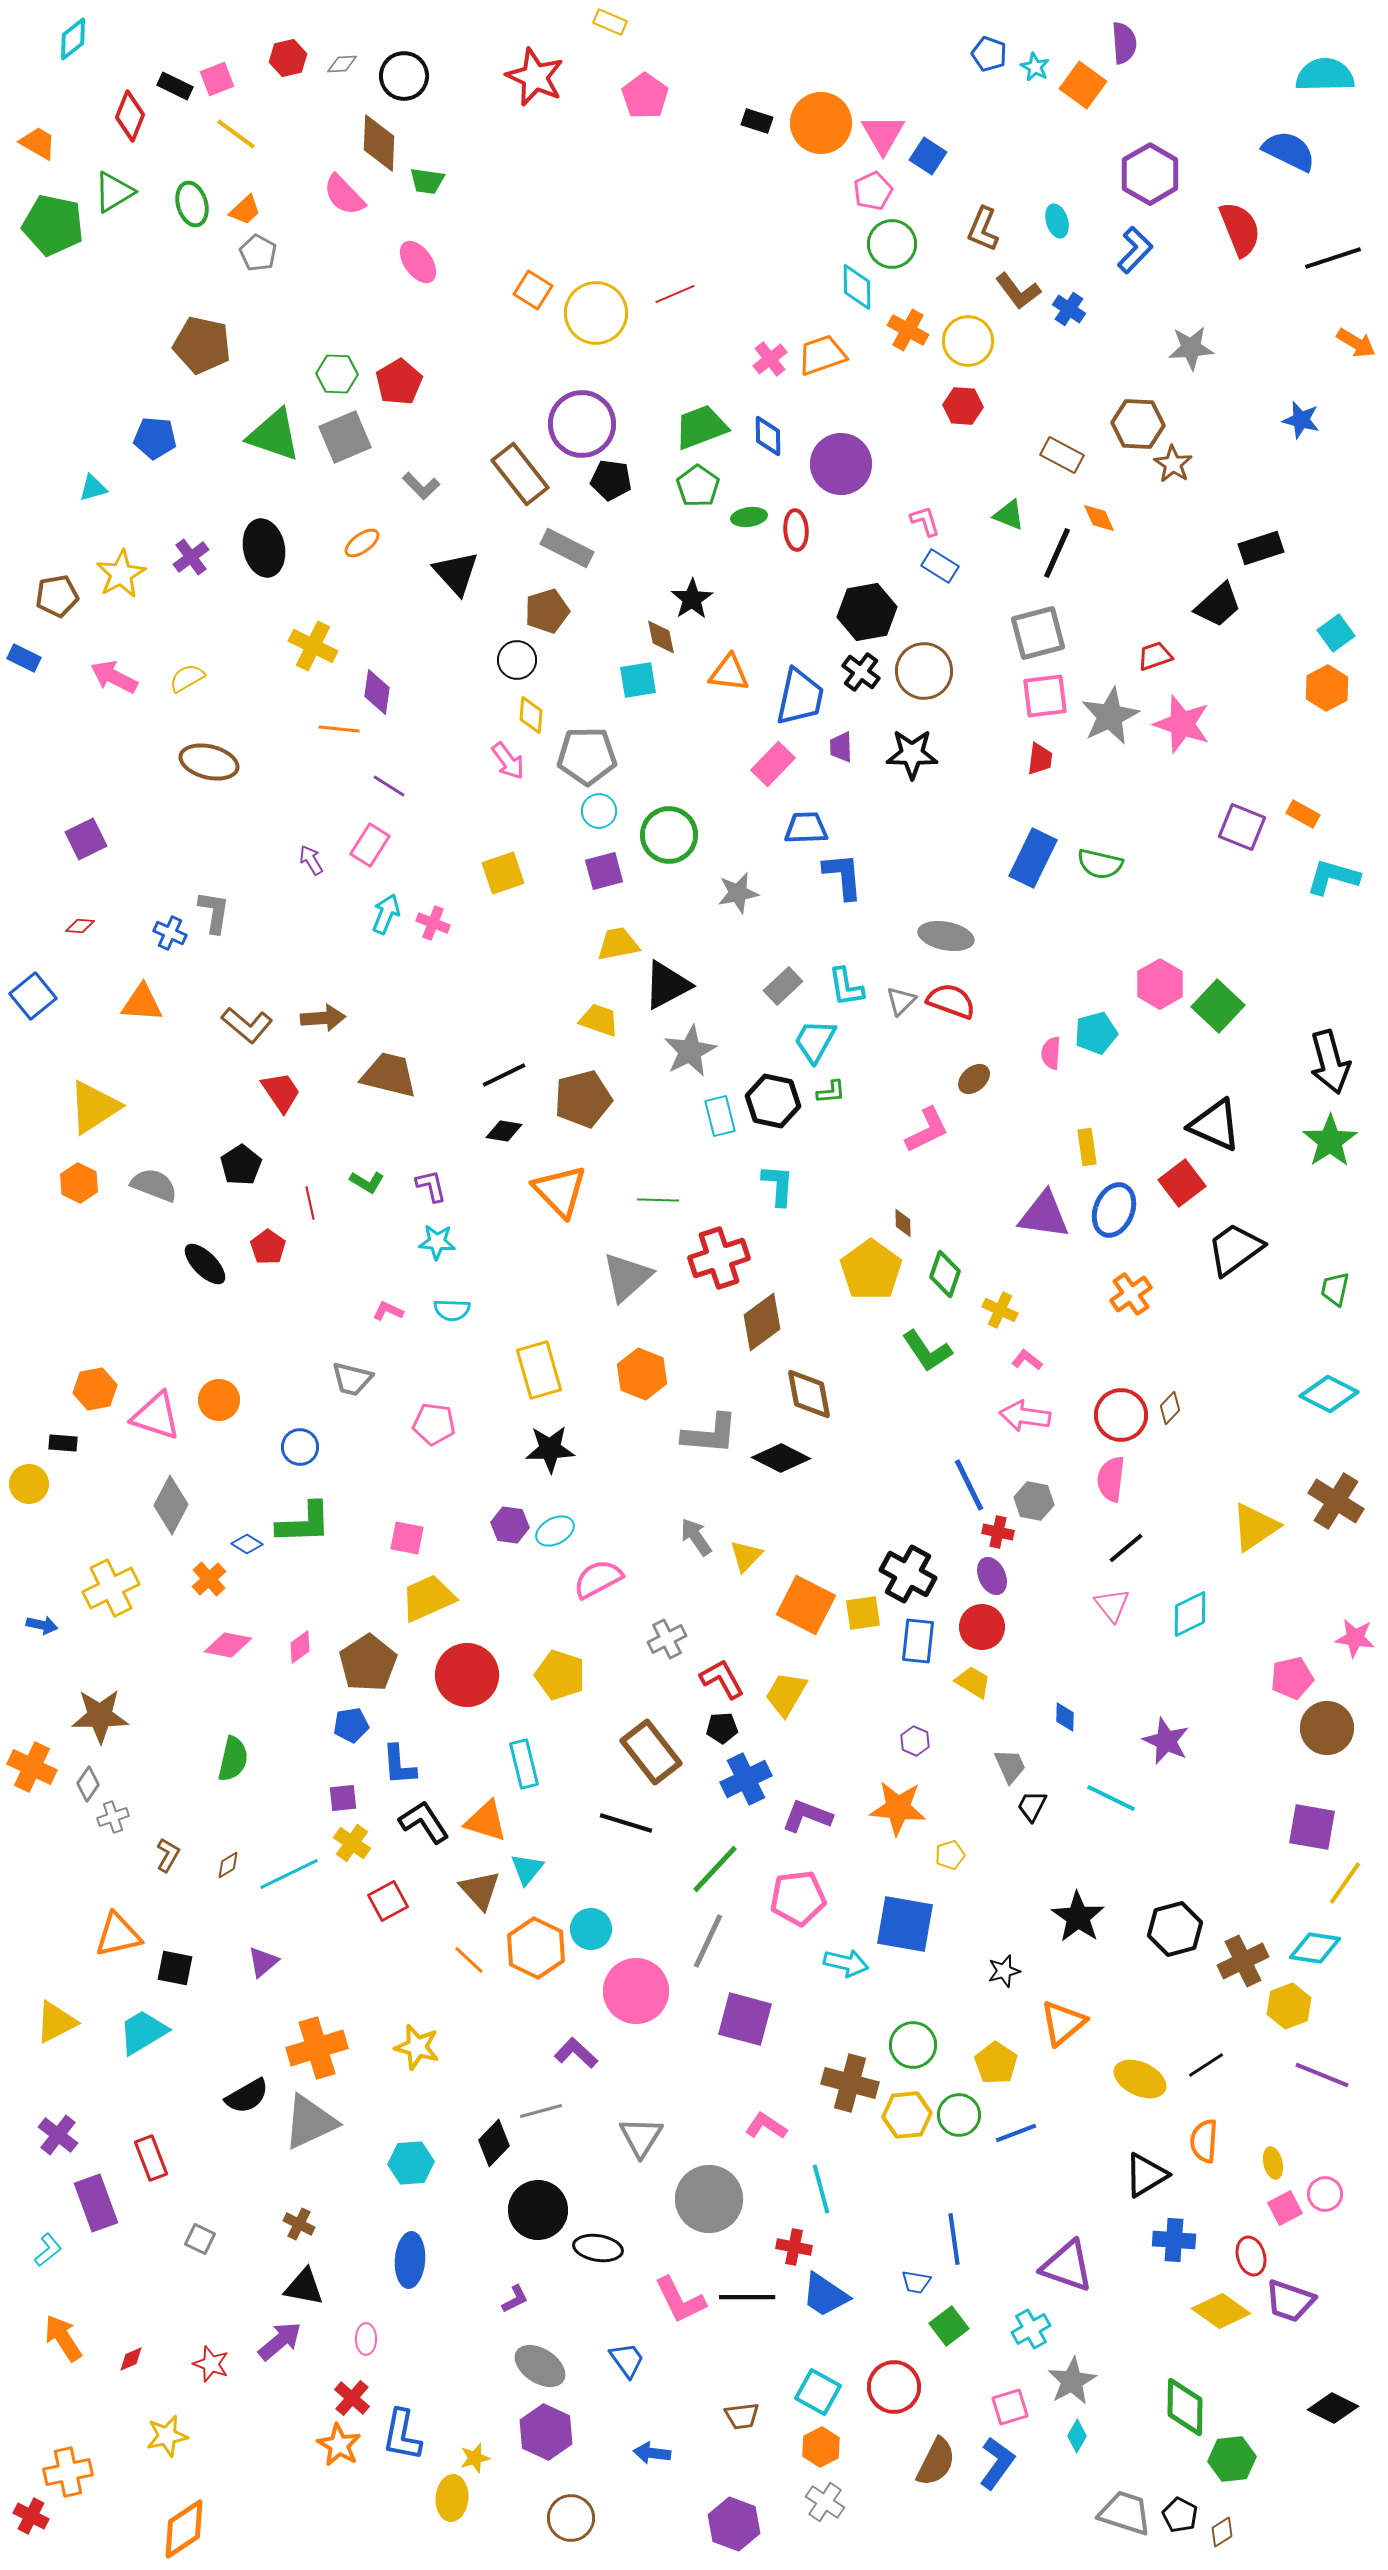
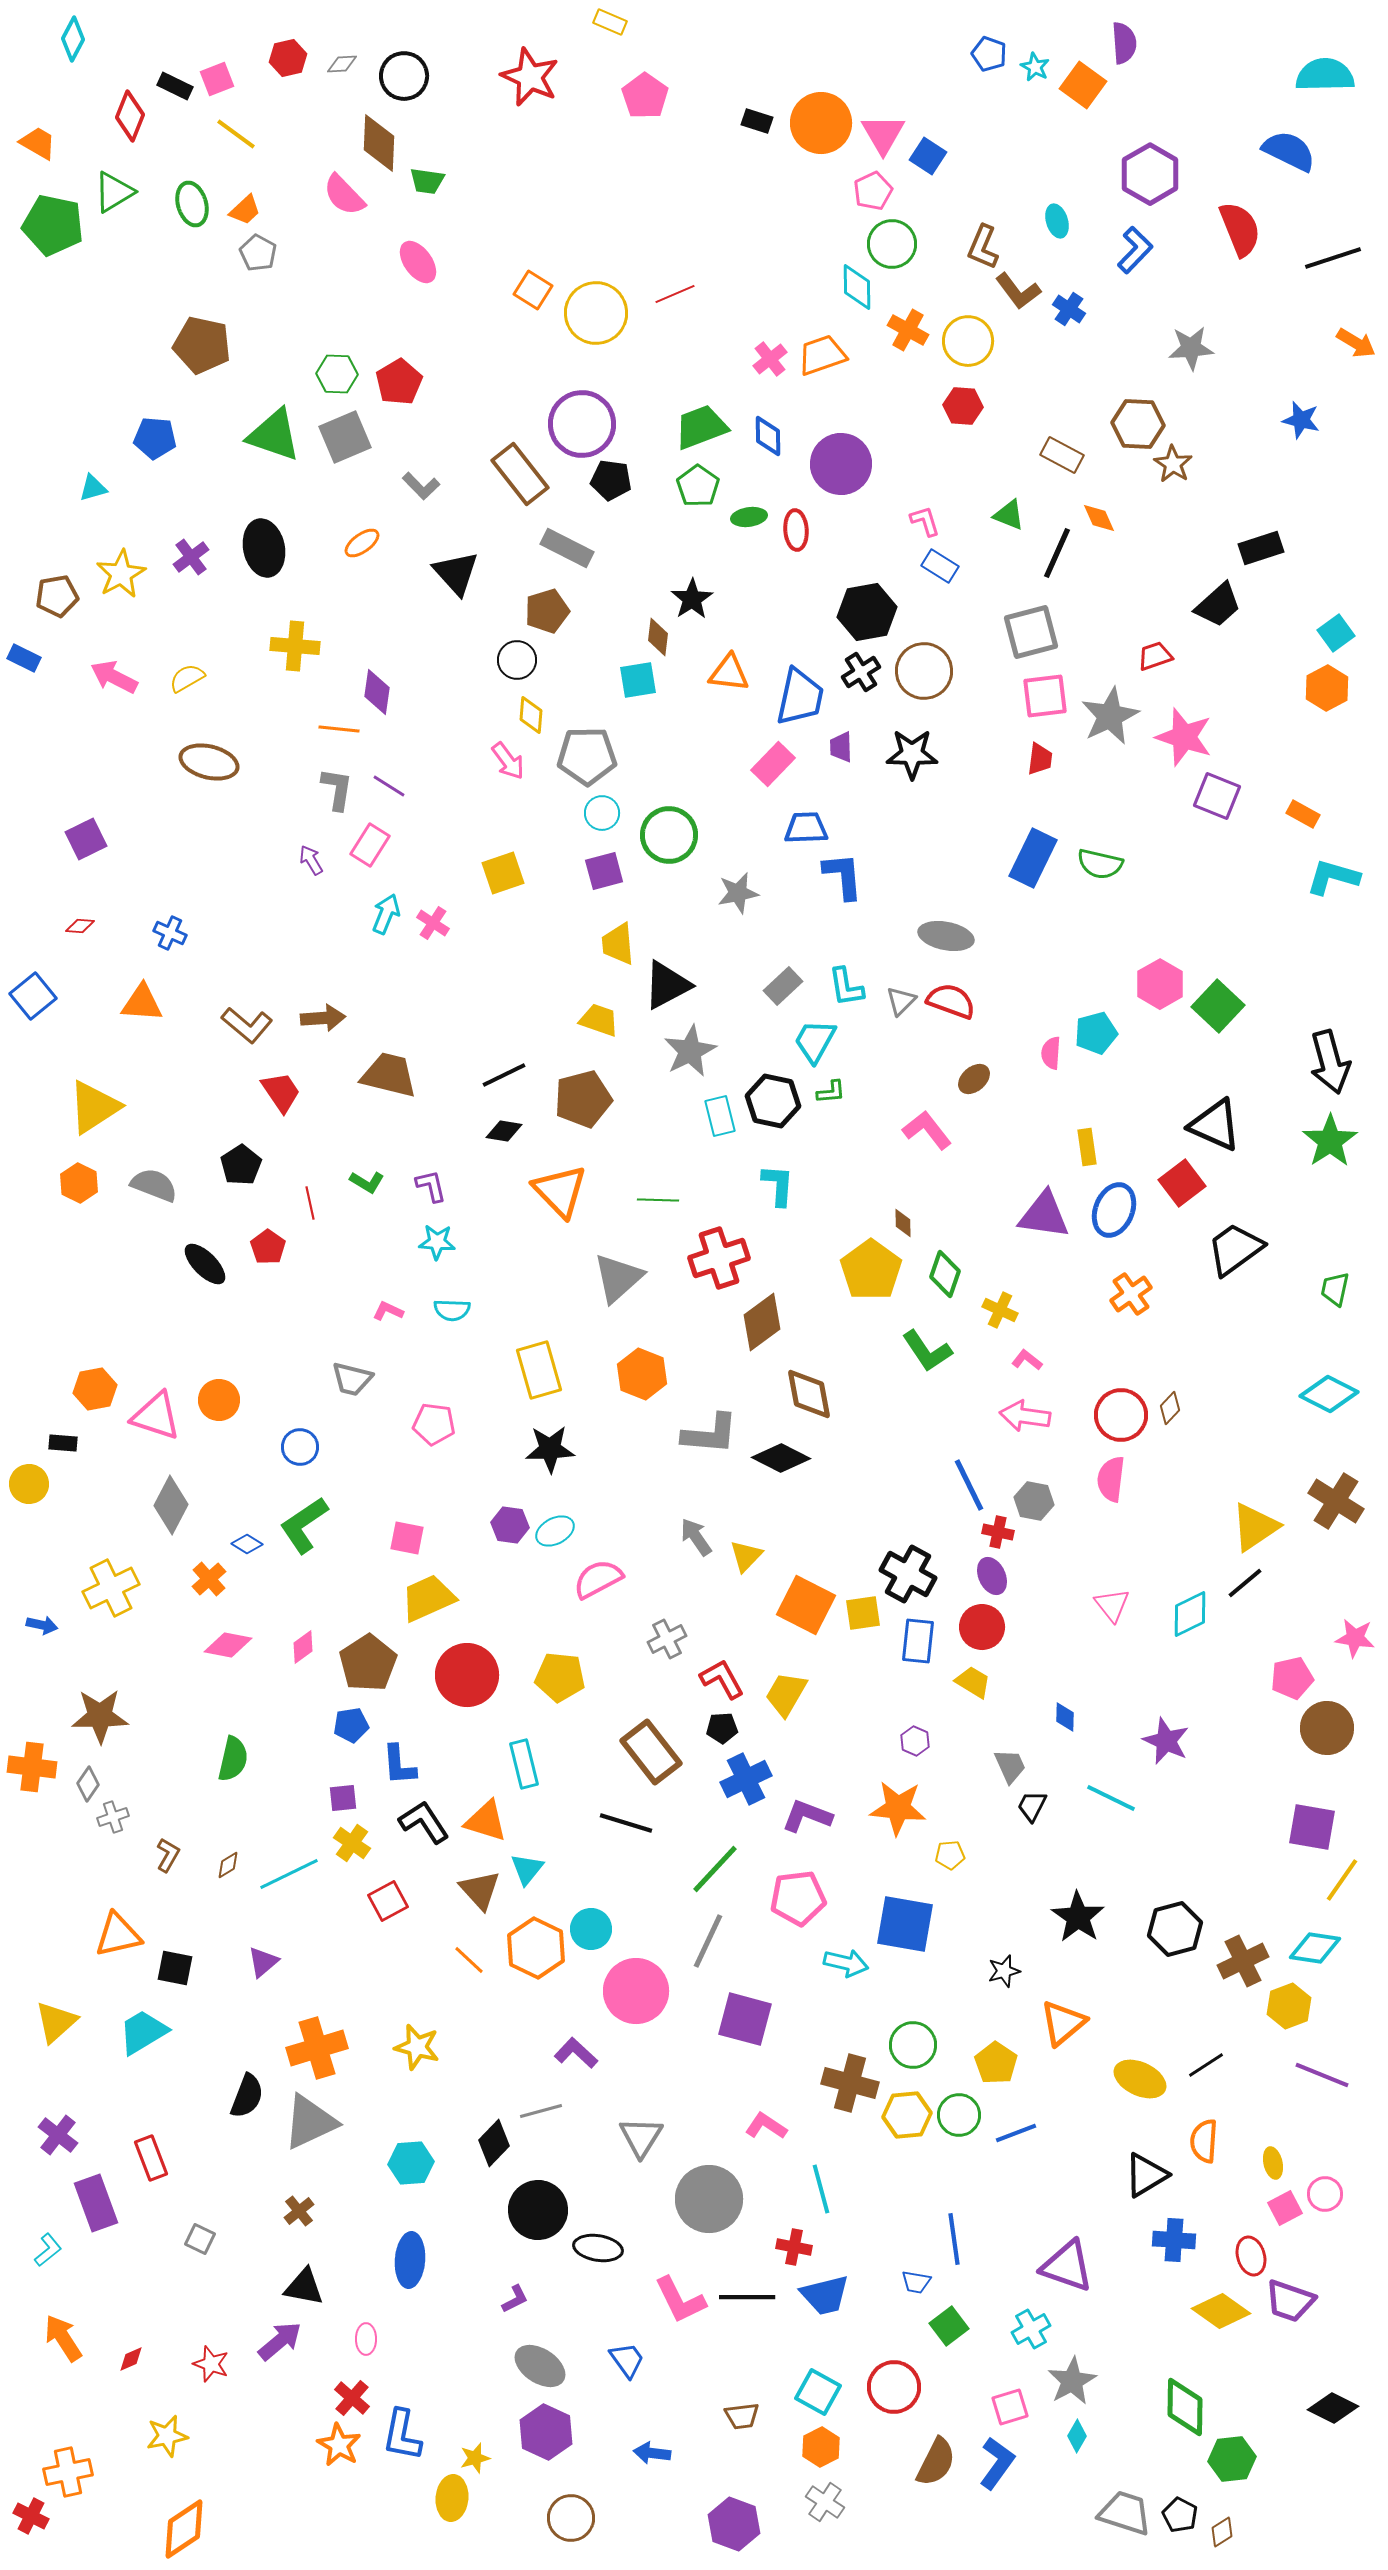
cyan diamond at (73, 39): rotated 24 degrees counterclockwise
red star at (535, 77): moved 5 px left
brown L-shape at (983, 229): moved 18 px down
gray square at (1038, 633): moved 7 px left, 1 px up
brown diamond at (661, 637): moved 3 px left; rotated 18 degrees clockwise
yellow cross at (313, 646): moved 18 px left; rotated 21 degrees counterclockwise
black cross at (861, 672): rotated 21 degrees clockwise
pink star at (1182, 724): moved 2 px right, 13 px down
cyan circle at (599, 811): moved 3 px right, 2 px down
purple square at (1242, 827): moved 25 px left, 31 px up
gray L-shape at (214, 912): moved 123 px right, 123 px up
pink cross at (433, 923): rotated 12 degrees clockwise
yellow trapezoid at (618, 944): rotated 84 degrees counterclockwise
pink L-shape at (927, 1130): rotated 102 degrees counterclockwise
gray triangle at (627, 1277): moved 9 px left, 1 px down
green L-shape at (304, 1523): moved 2 px down; rotated 148 degrees clockwise
black line at (1126, 1548): moved 119 px right, 35 px down
pink diamond at (300, 1647): moved 3 px right
yellow pentagon at (560, 1675): moved 2 px down; rotated 12 degrees counterclockwise
orange cross at (32, 1767): rotated 18 degrees counterclockwise
yellow pentagon at (950, 1855): rotated 12 degrees clockwise
yellow line at (1345, 1883): moved 3 px left, 3 px up
yellow triangle at (56, 2022): rotated 15 degrees counterclockwise
black semicircle at (247, 2096): rotated 39 degrees counterclockwise
brown cross at (299, 2224): moved 13 px up; rotated 24 degrees clockwise
blue trapezoid at (825, 2295): rotated 48 degrees counterclockwise
